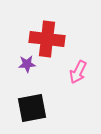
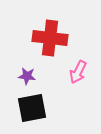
red cross: moved 3 px right, 1 px up
purple star: moved 12 px down; rotated 12 degrees clockwise
